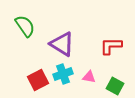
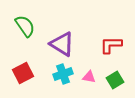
red L-shape: moved 1 px up
red square: moved 15 px left, 7 px up
green square: moved 6 px up; rotated 30 degrees clockwise
